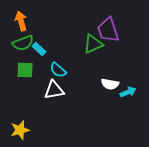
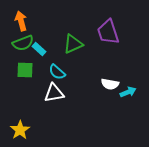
purple trapezoid: moved 2 px down
green triangle: moved 20 px left
cyan semicircle: moved 1 px left, 2 px down
white triangle: moved 3 px down
yellow star: rotated 18 degrees counterclockwise
